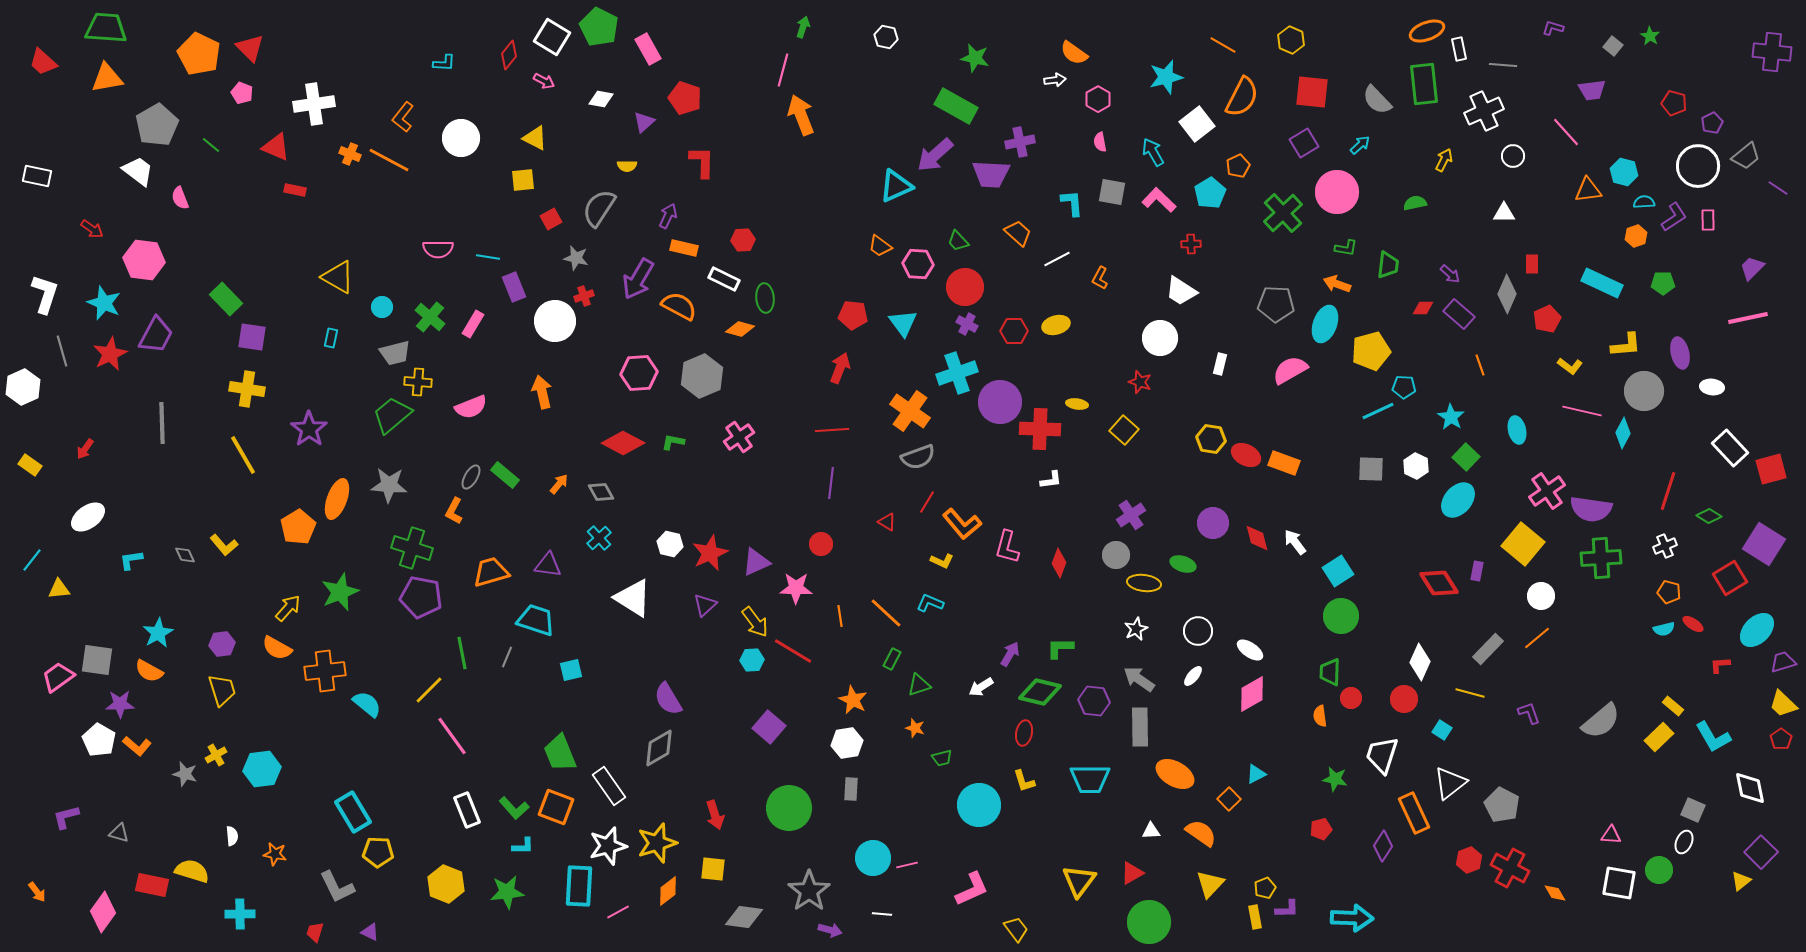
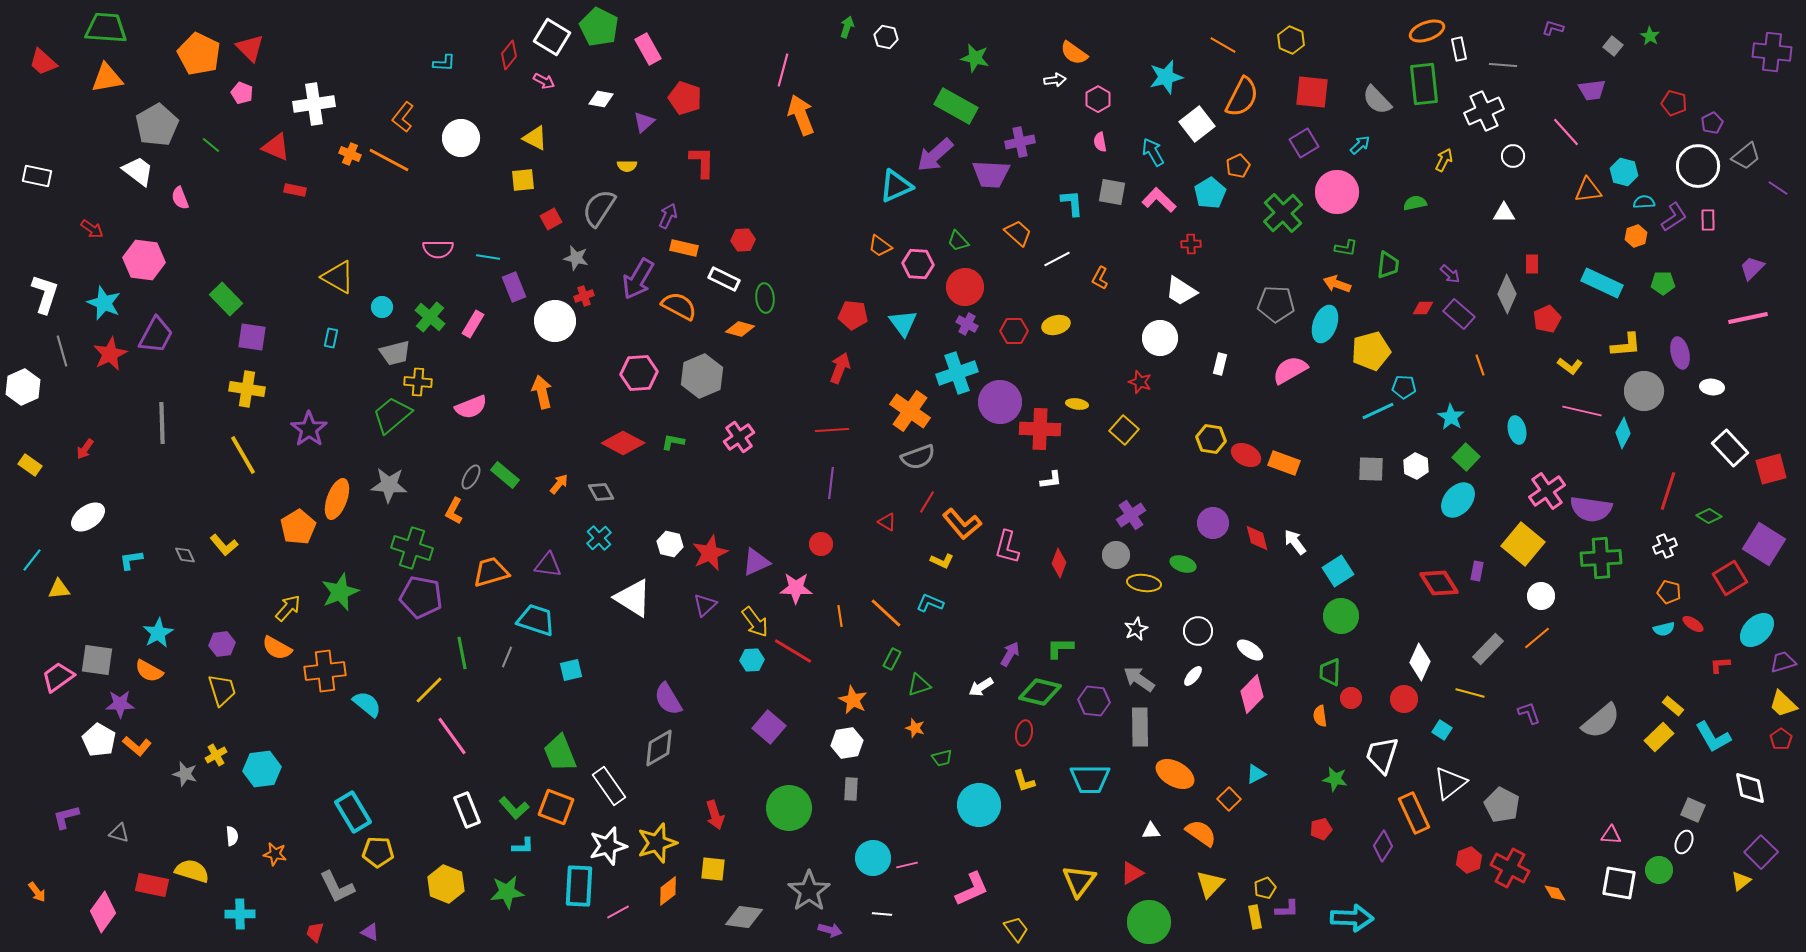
green arrow at (803, 27): moved 44 px right
pink diamond at (1252, 694): rotated 15 degrees counterclockwise
